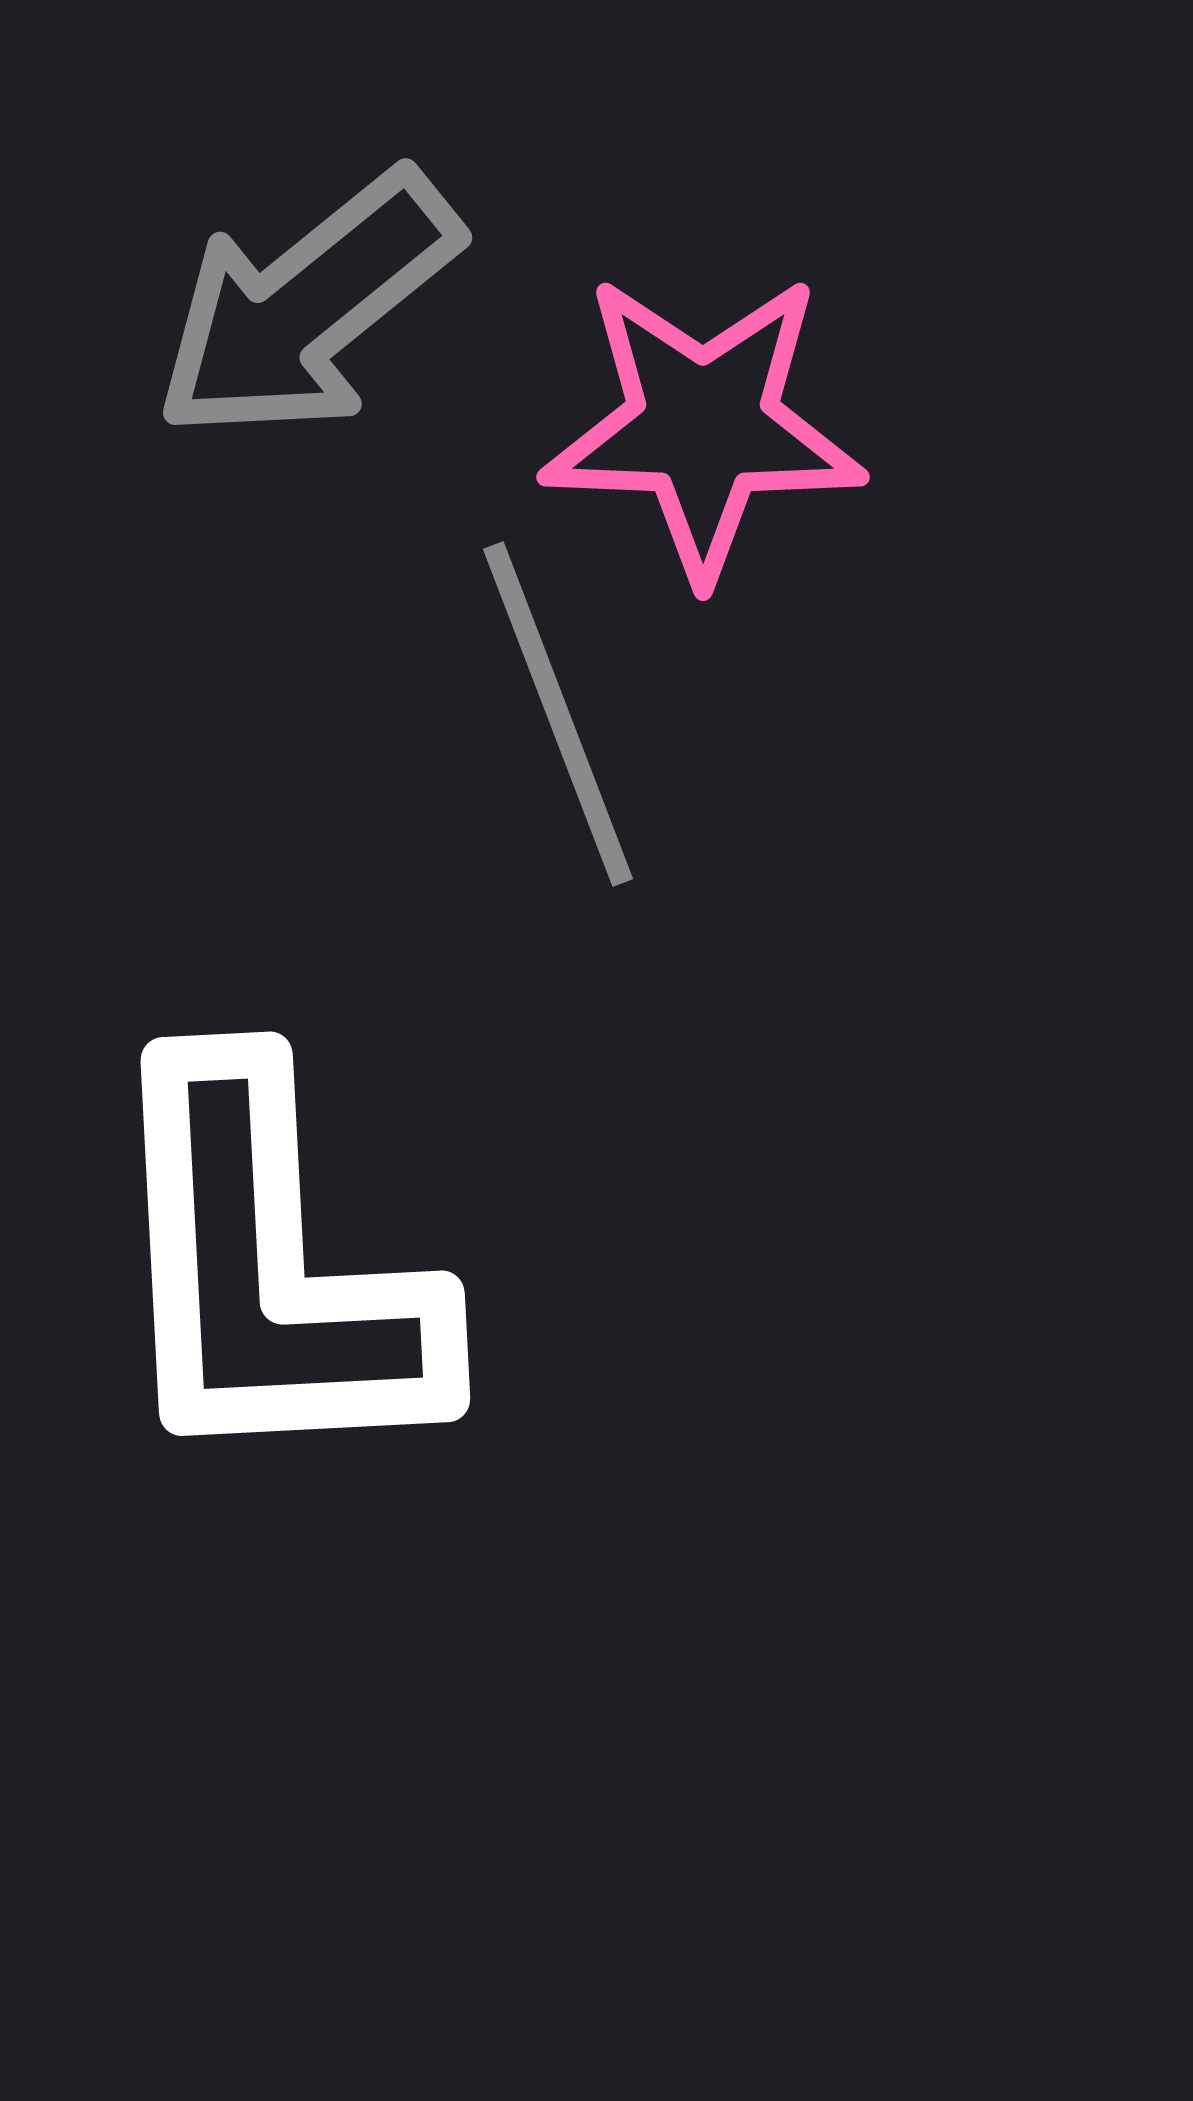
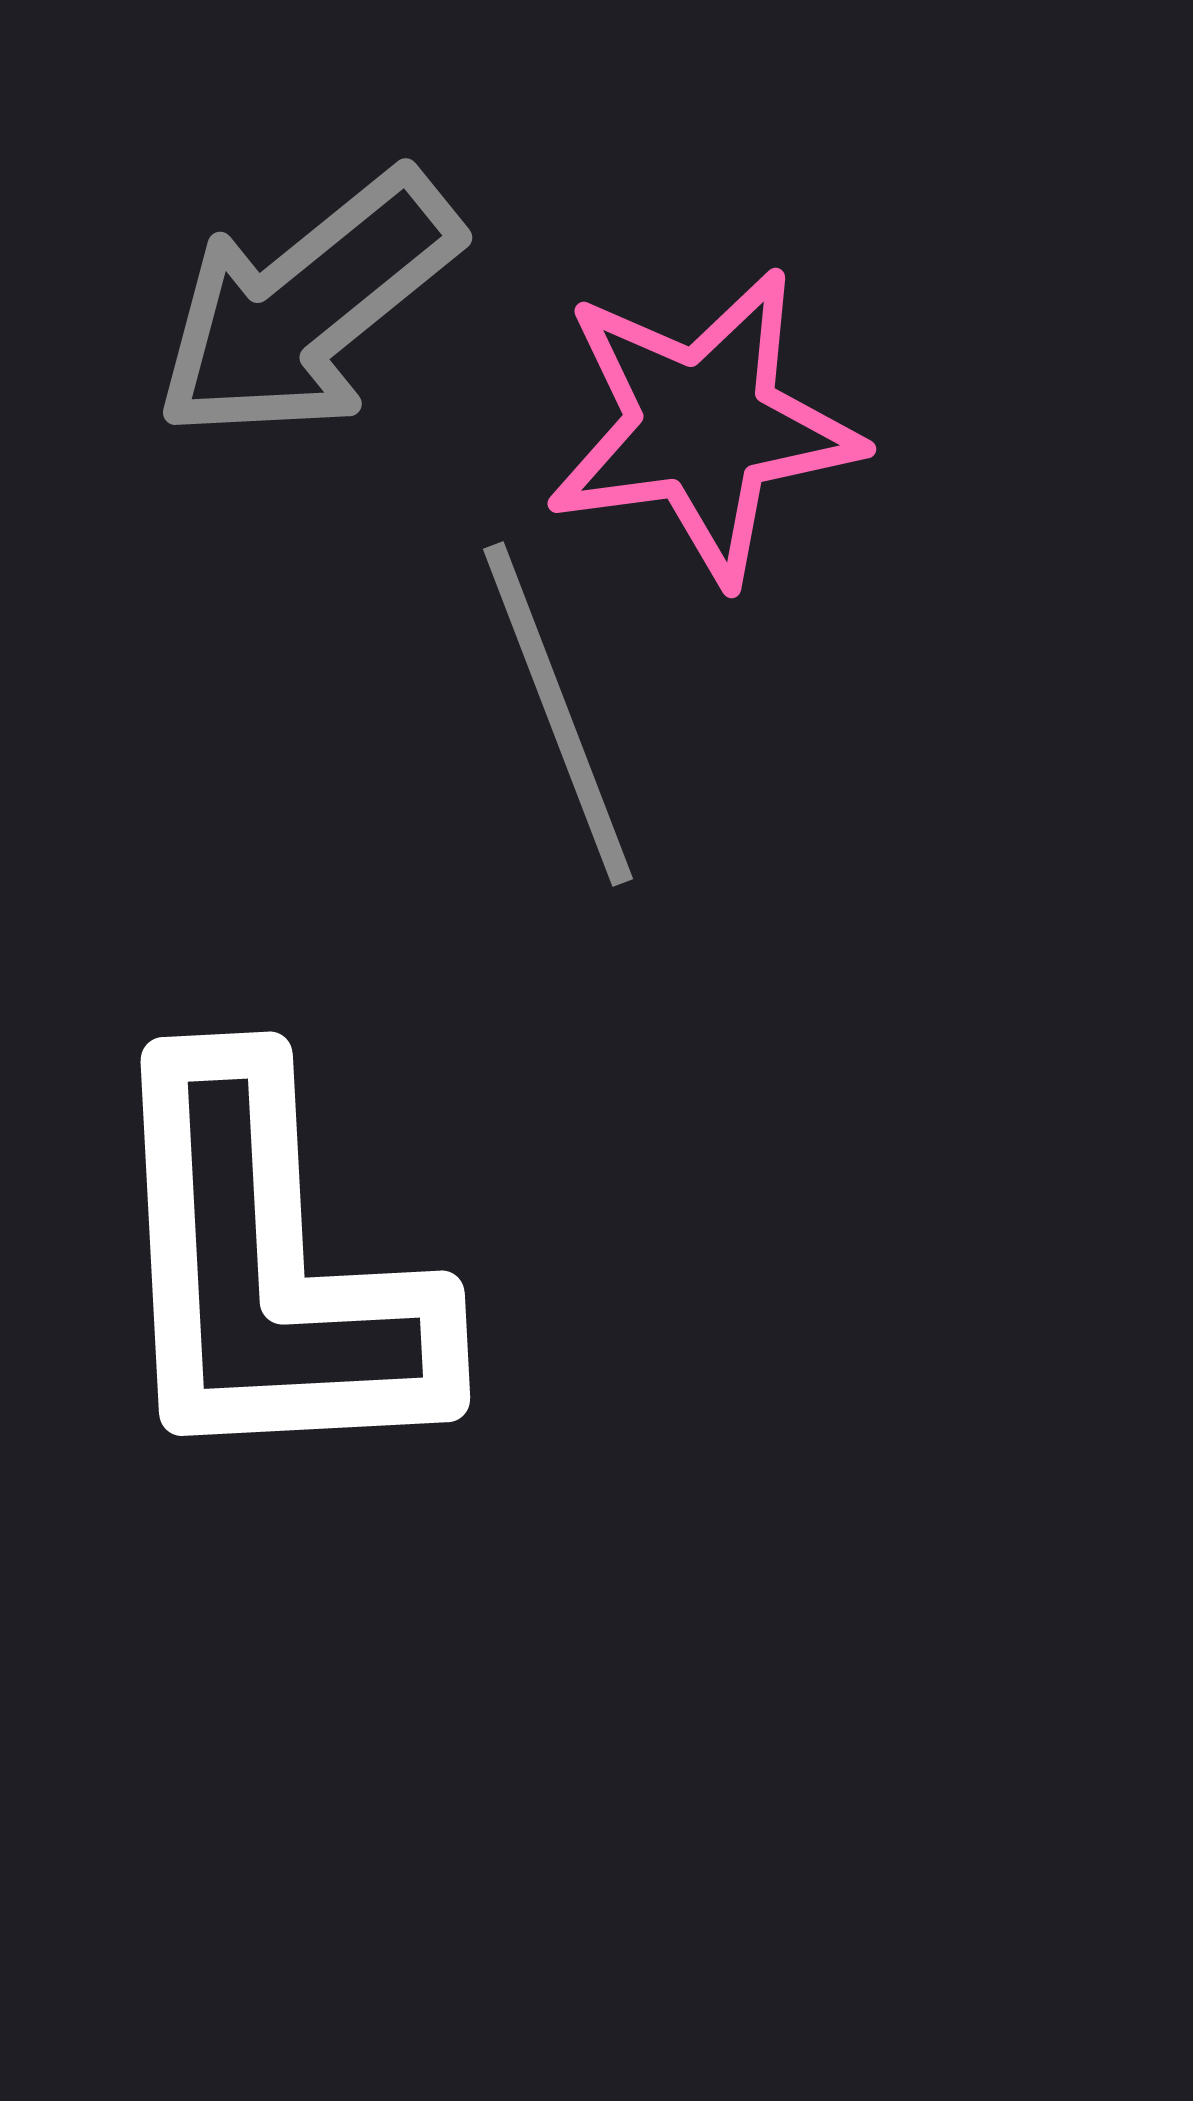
pink star: rotated 10 degrees counterclockwise
